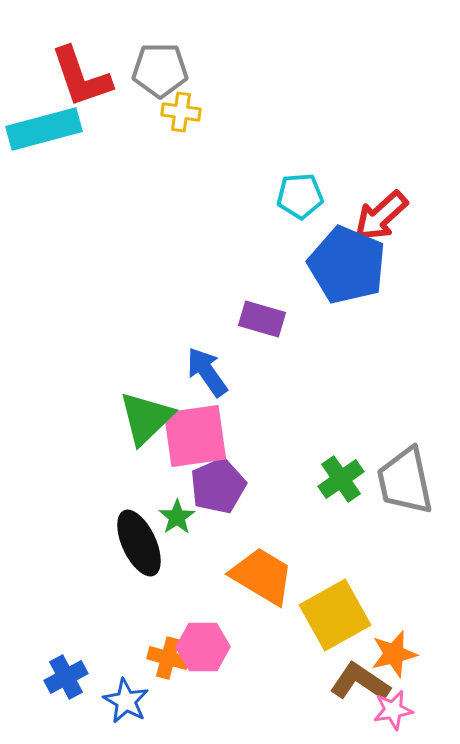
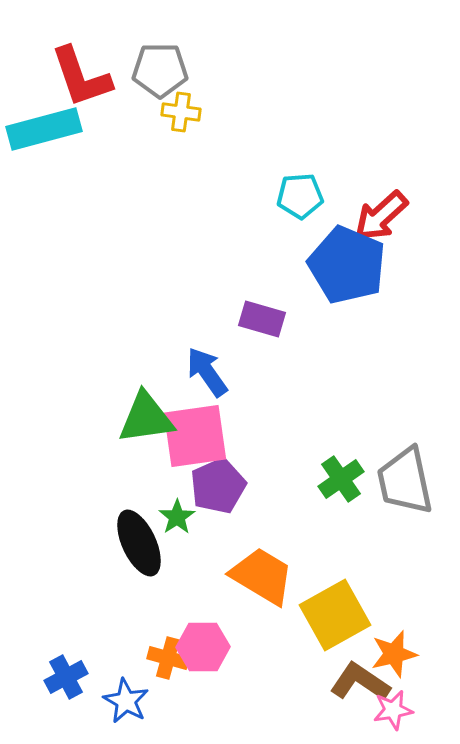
green triangle: rotated 36 degrees clockwise
